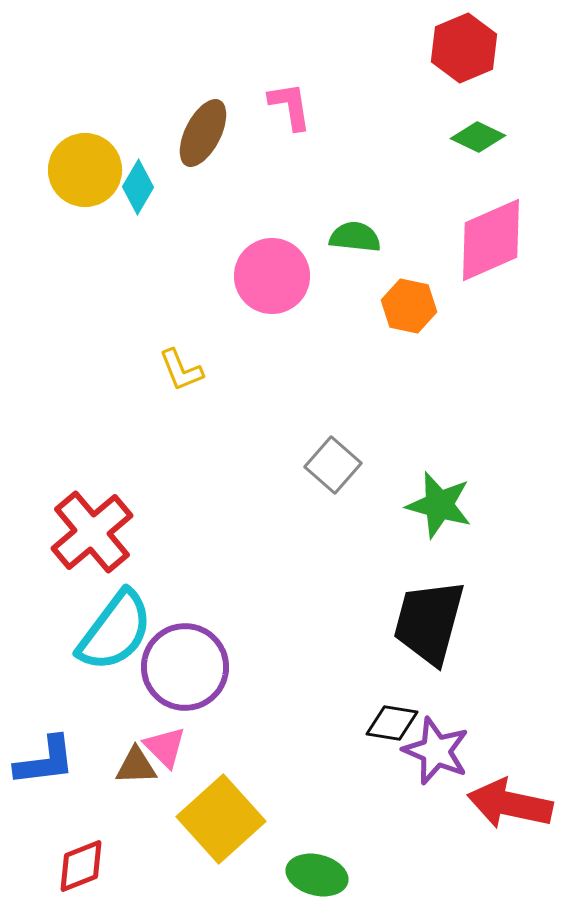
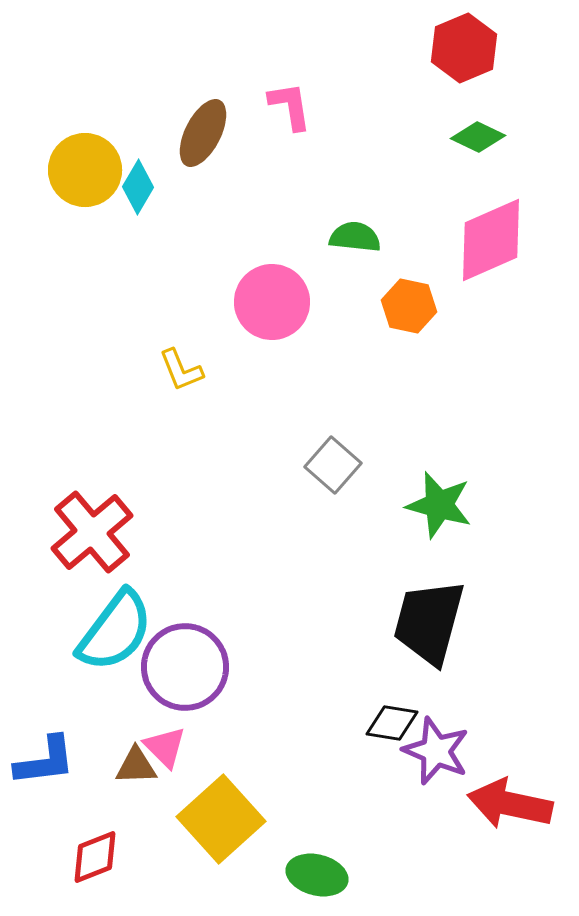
pink circle: moved 26 px down
red diamond: moved 14 px right, 9 px up
